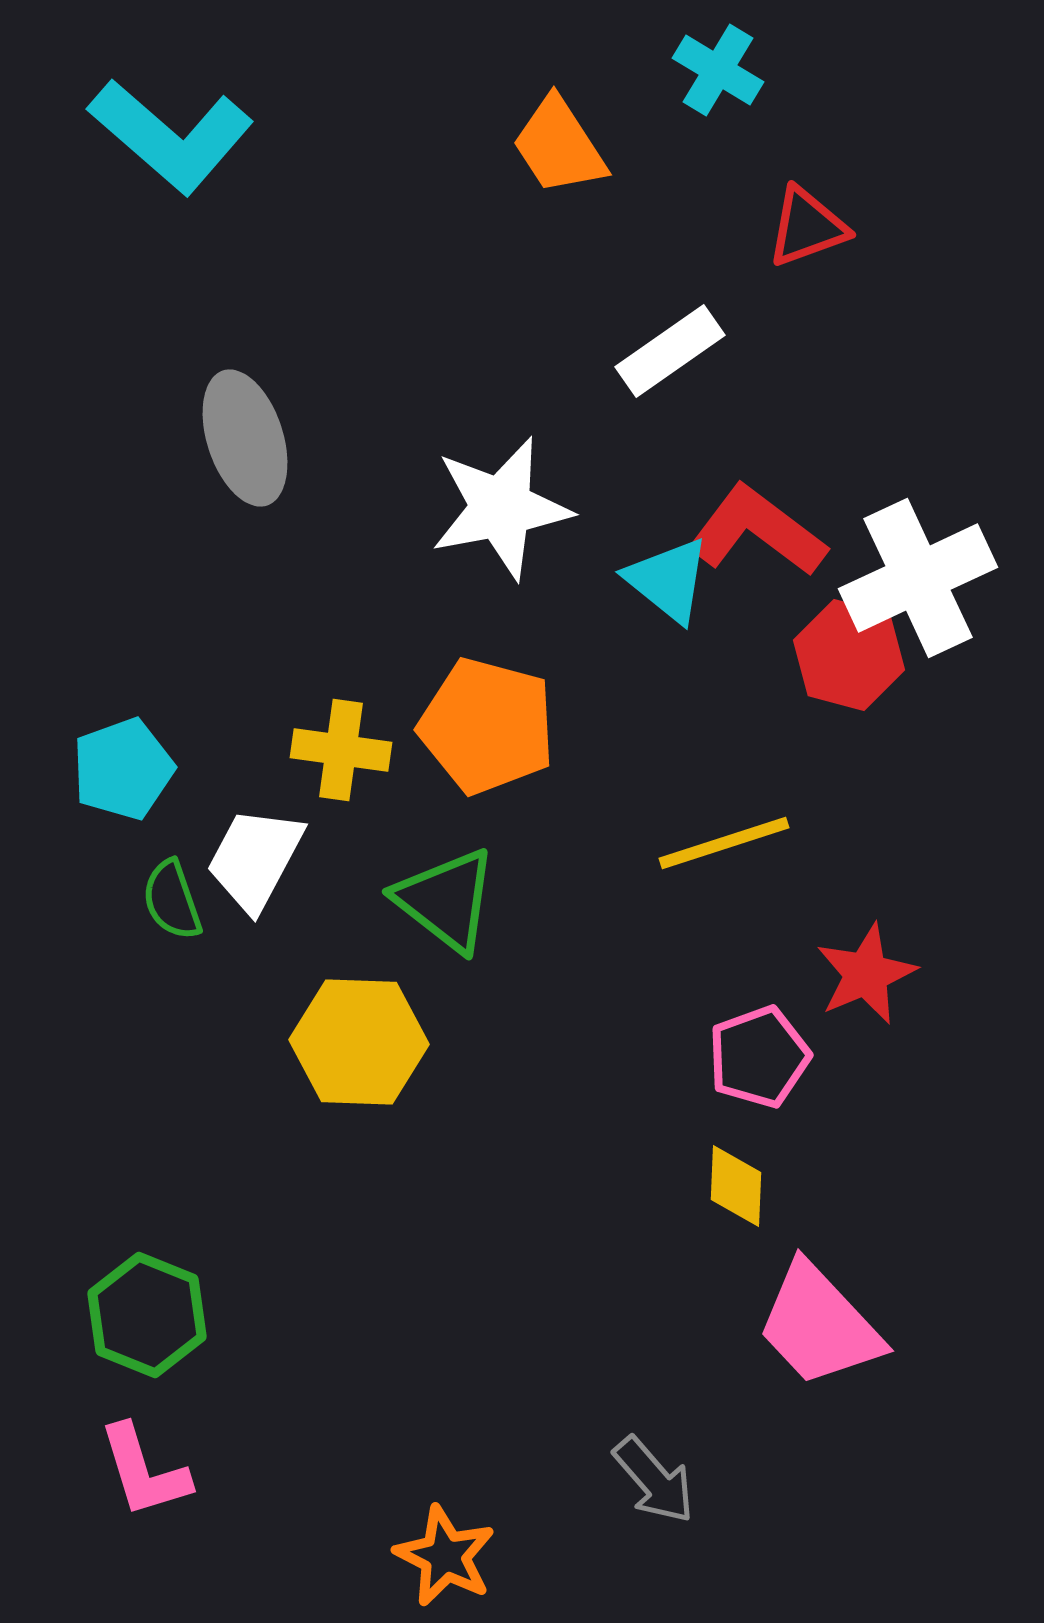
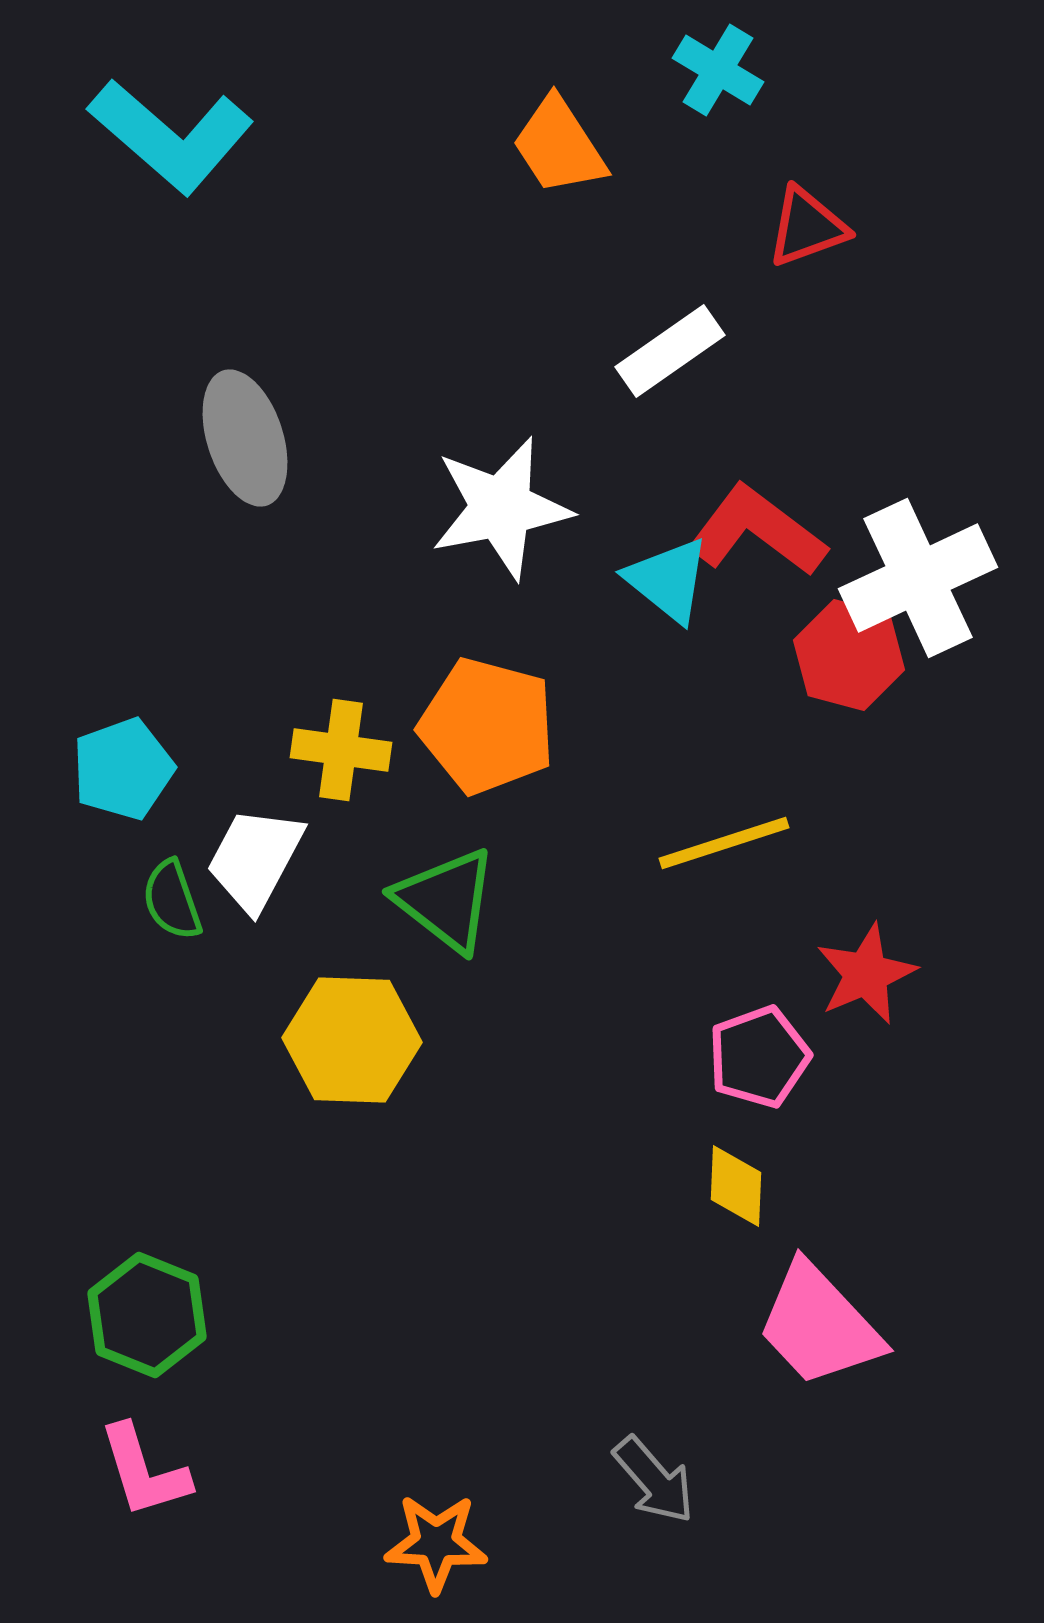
yellow hexagon: moved 7 px left, 2 px up
orange star: moved 9 px left, 13 px up; rotated 24 degrees counterclockwise
